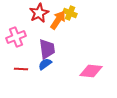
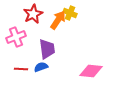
red star: moved 6 px left, 1 px down
blue semicircle: moved 4 px left, 3 px down; rotated 16 degrees clockwise
